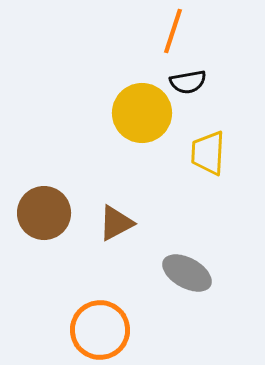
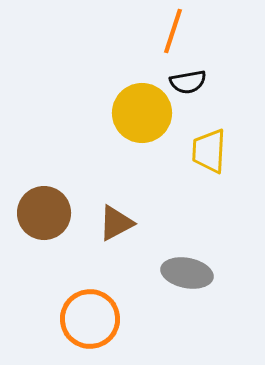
yellow trapezoid: moved 1 px right, 2 px up
gray ellipse: rotated 18 degrees counterclockwise
orange circle: moved 10 px left, 11 px up
